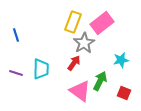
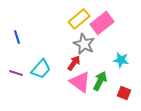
yellow rectangle: moved 6 px right, 3 px up; rotated 30 degrees clockwise
blue line: moved 1 px right, 2 px down
gray star: moved 1 px down; rotated 15 degrees counterclockwise
cyan star: rotated 21 degrees clockwise
cyan trapezoid: rotated 40 degrees clockwise
pink triangle: moved 9 px up
